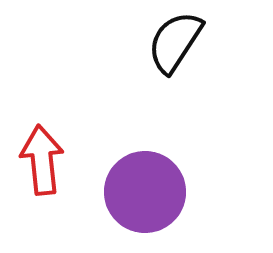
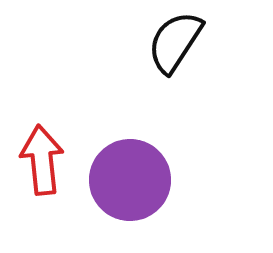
purple circle: moved 15 px left, 12 px up
